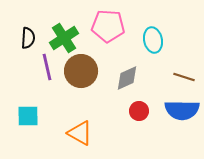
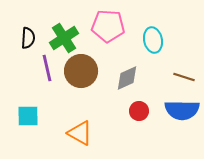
purple line: moved 1 px down
